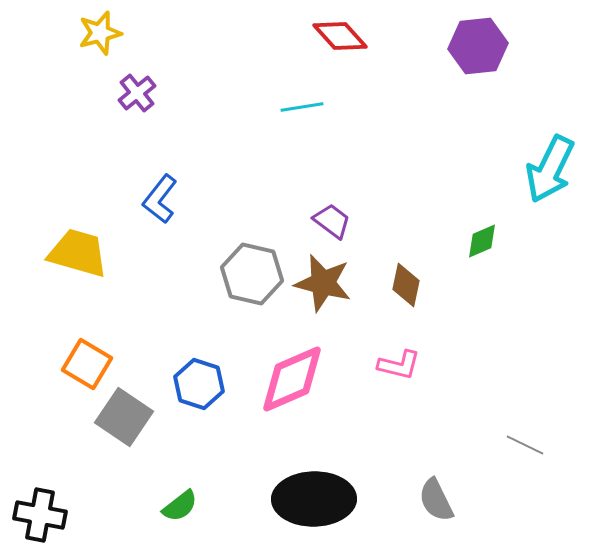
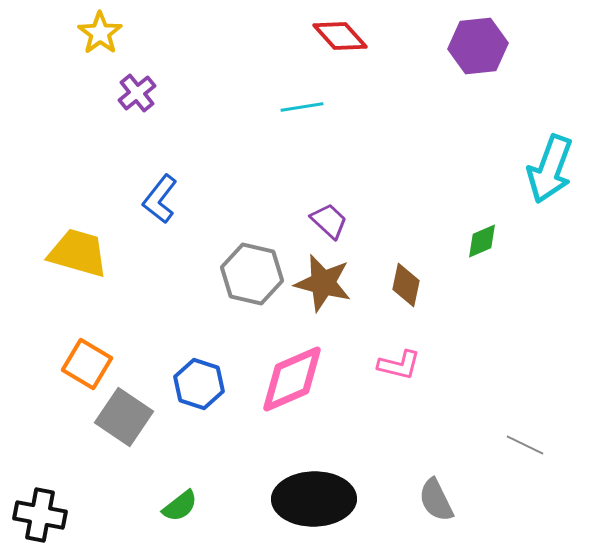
yellow star: rotated 21 degrees counterclockwise
cyan arrow: rotated 6 degrees counterclockwise
purple trapezoid: moved 3 px left; rotated 6 degrees clockwise
